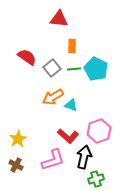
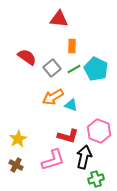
green line: rotated 24 degrees counterclockwise
pink hexagon: rotated 20 degrees counterclockwise
red L-shape: rotated 25 degrees counterclockwise
